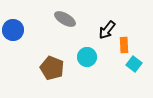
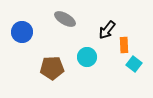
blue circle: moved 9 px right, 2 px down
brown pentagon: rotated 25 degrees counterclockwise
